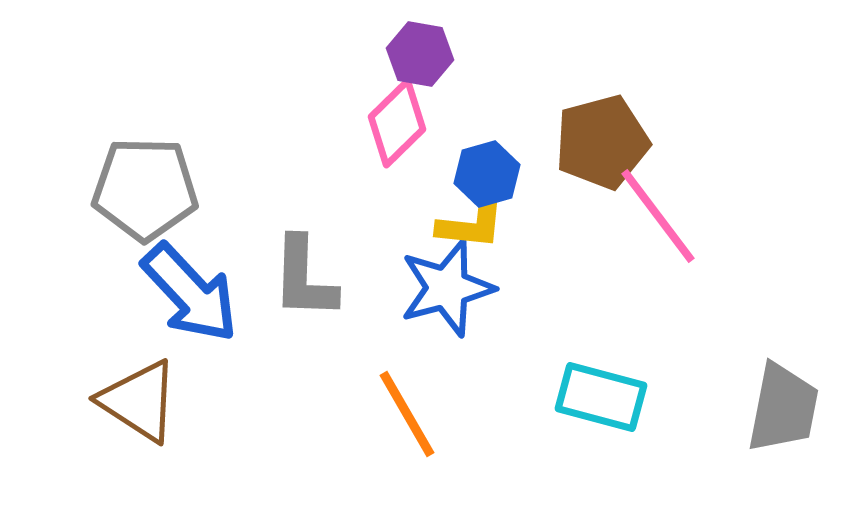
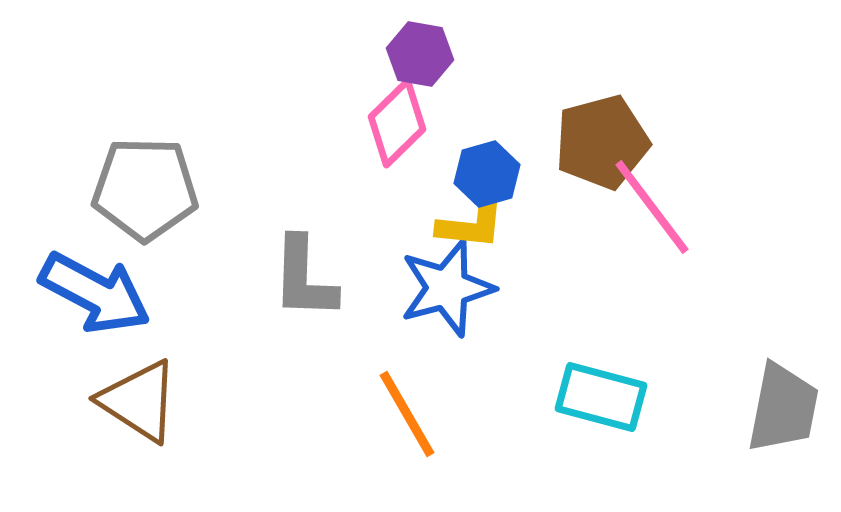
pink line: moved 6 px left, 9 px up
blue arrow: moved 95 px left; rotated 19 degrees counterclockwise
